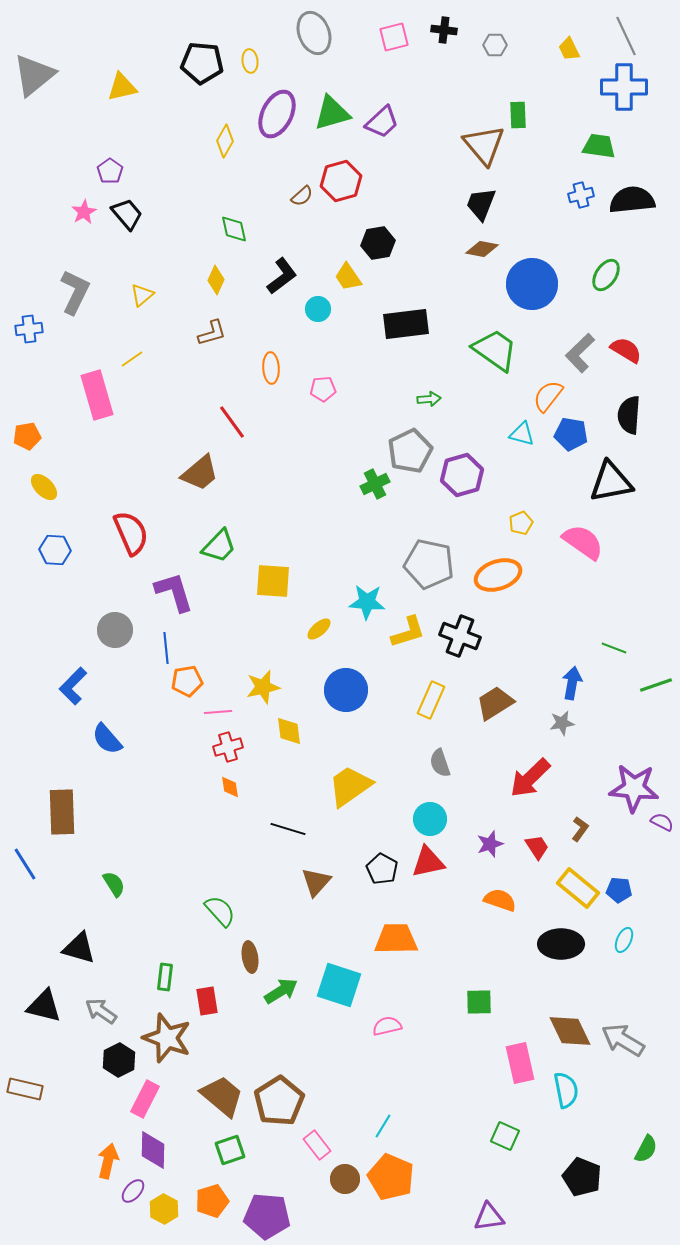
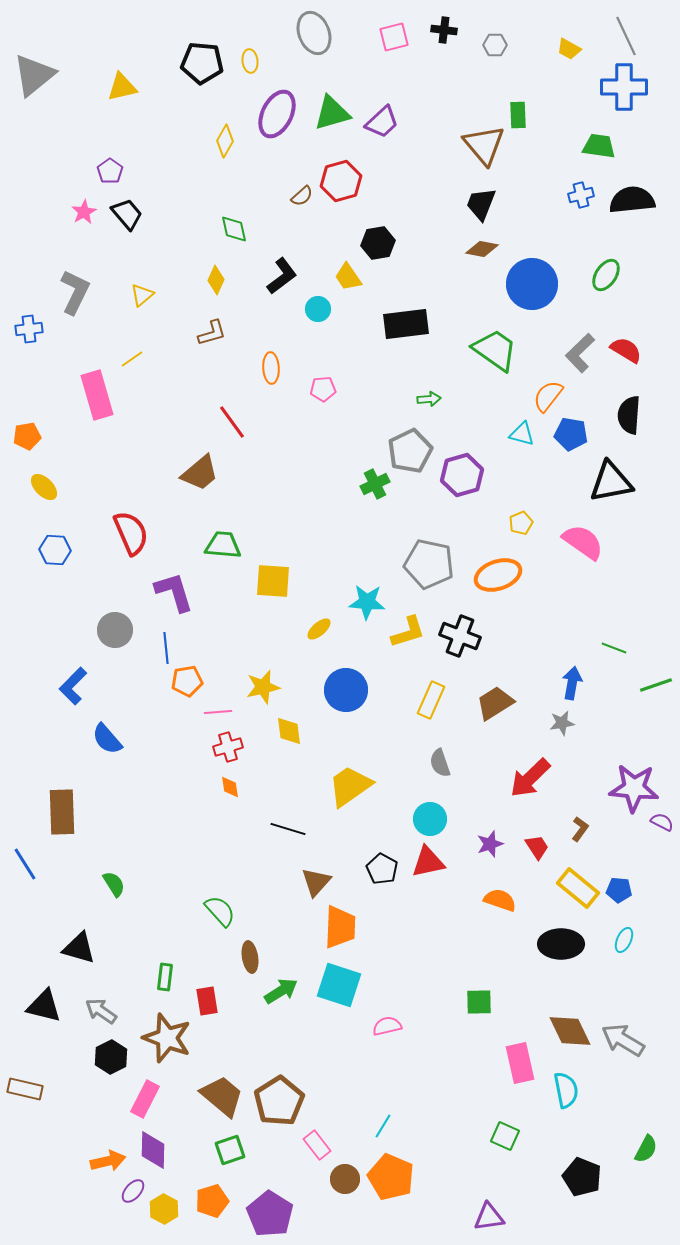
yellow trapezoid at (569, 49): rotated 35 degrees counterclockwise
green trapezoid at (219, 546): moved 4 px right, 1 px up; rotated 129 degrees counterclockwise
orange trapezoid at (396, 939): moved 56 px left, 12 px up; rotated 93 degrees clockwise
black hexagon at (119, 1060): moved 8 px left, 3 px up
orange arrow at (108, 1161): rotated 64 degrees clockwise
purple pentagon at (267, 1216): moved 3 px right, 2 px up; rotated 27 degrees clockwise
